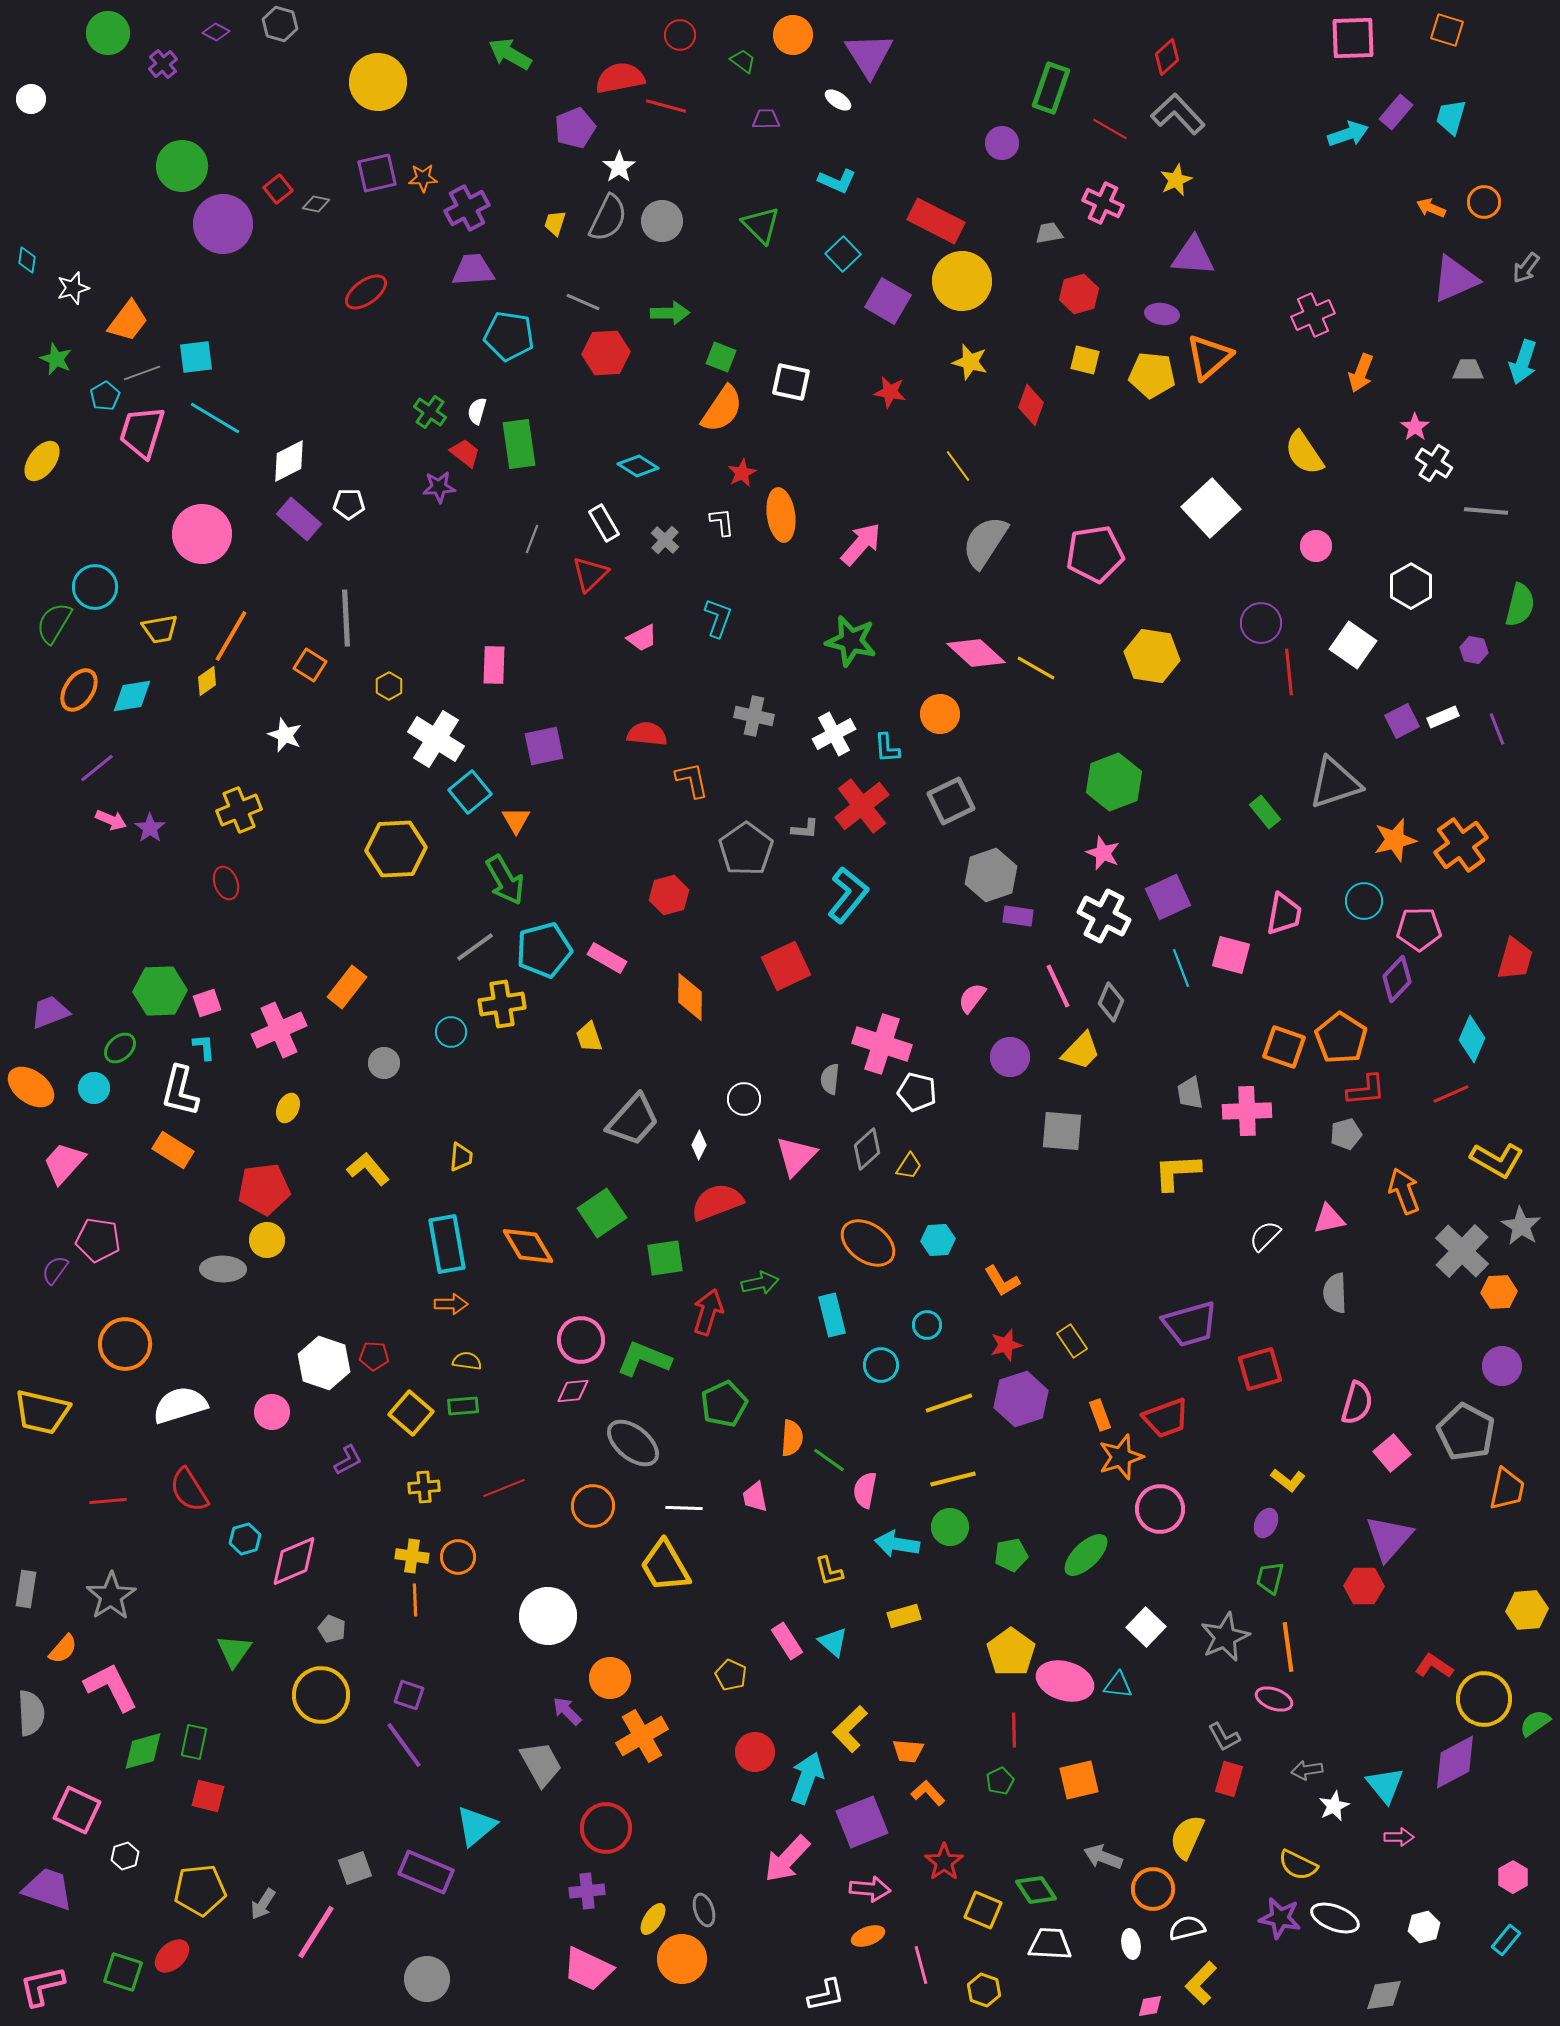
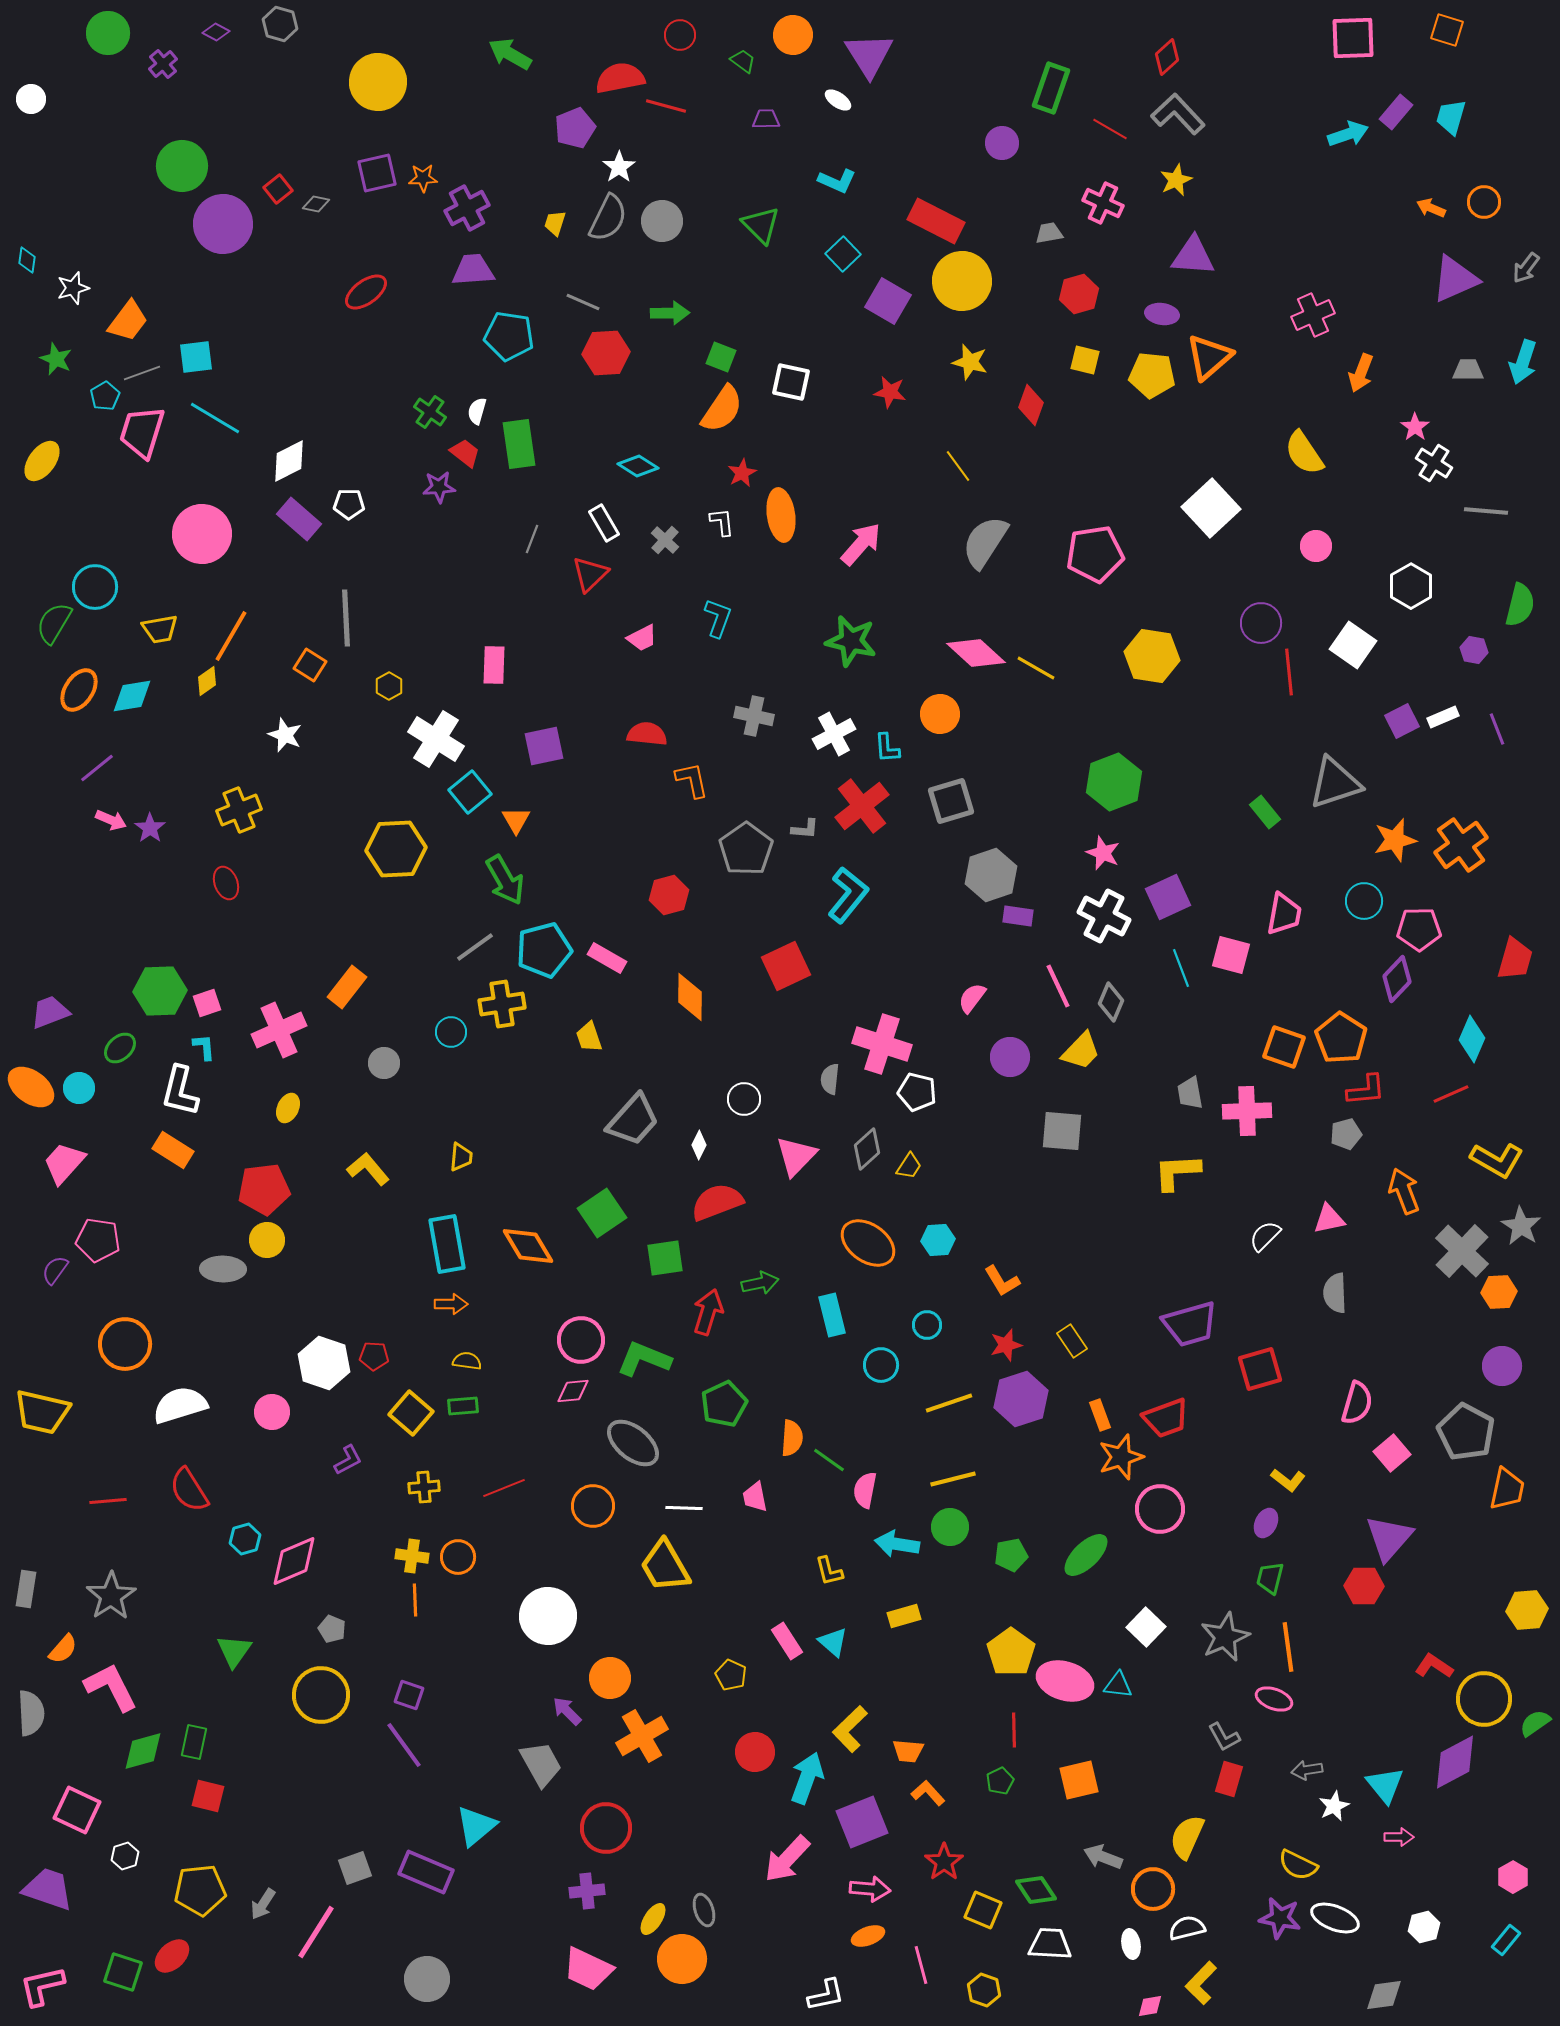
gray square at (951, 801): rotated 9 degrees clockwise
cyan circle at (94, 1088): moved 15 px left
